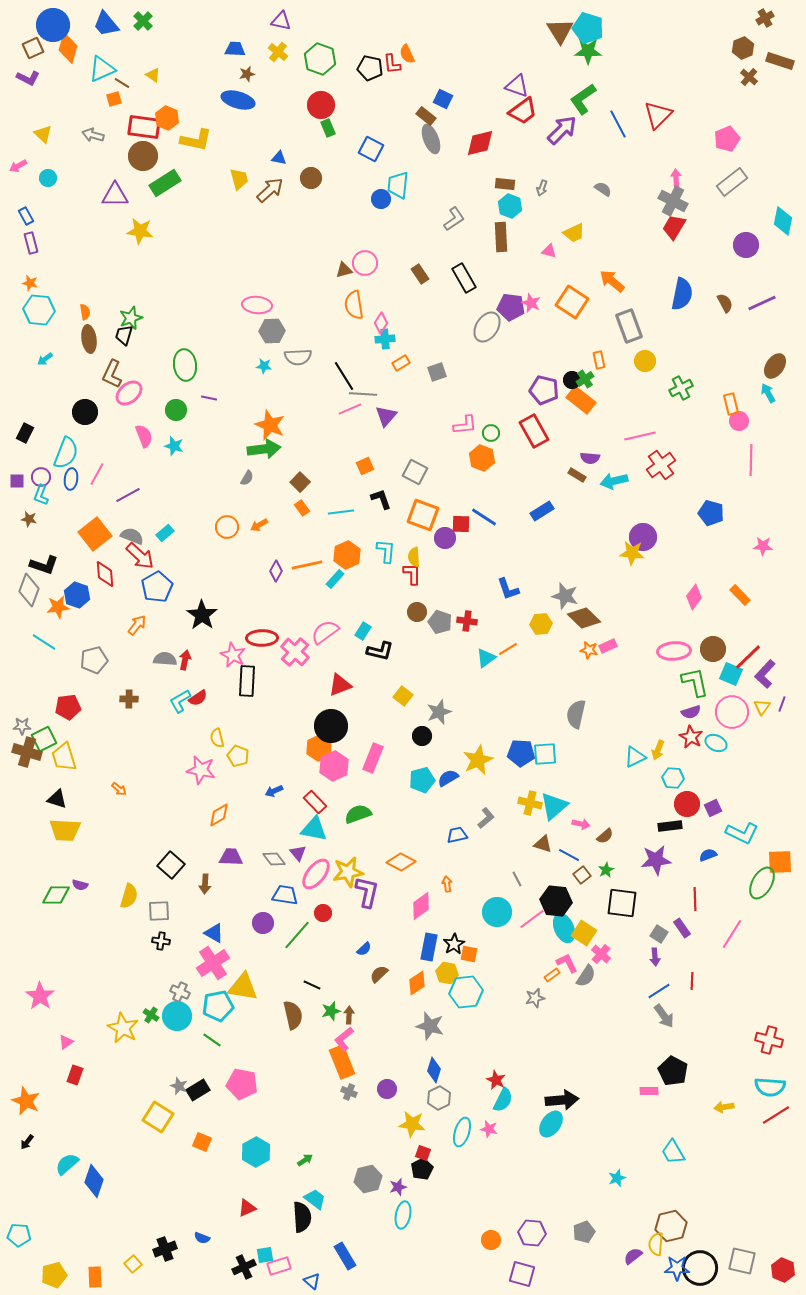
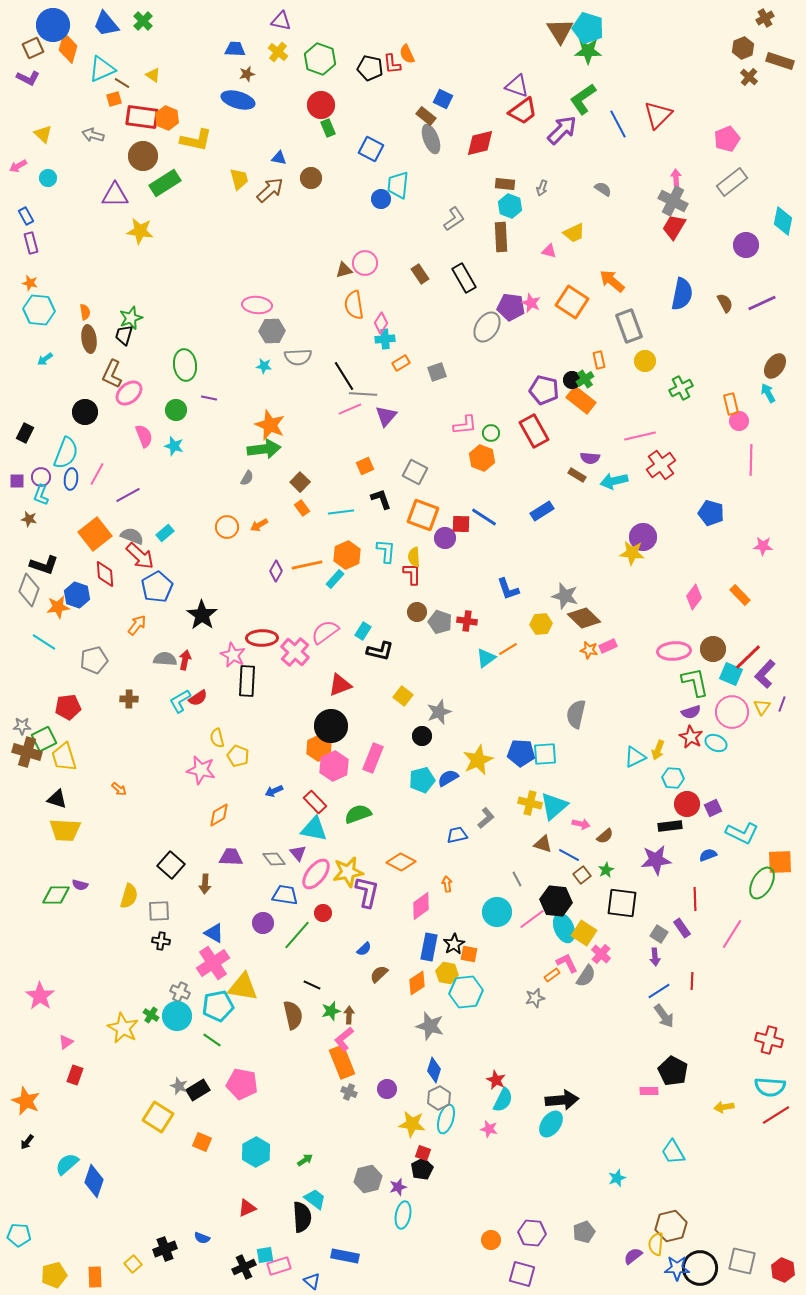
red rectangle at (144, 127): moved 2 px left, 10 px up
cyan ellipse at (462, 1132): moved 16 px left, 13 px up
blue rectangle at (345, 1256): rotated 48 degrees counterclockwise
